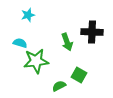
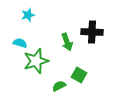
green star: rotated 10 degrees counterclockwise
